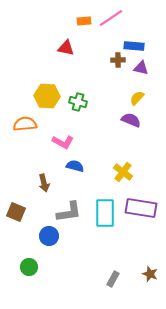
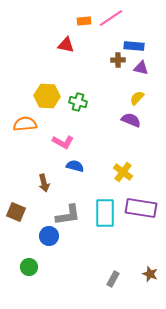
red triangle: moved 3 px up
gray L-shape: moved 1 px left, 3 px down
